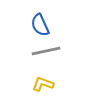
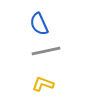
blue semicircle: moved 1 px left, 1 px up
